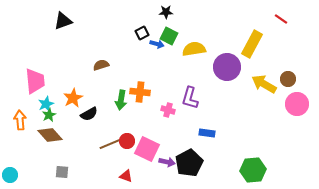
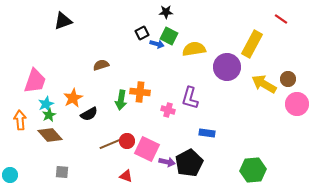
pink trapezoid: rotated 24 degrees clockwise
